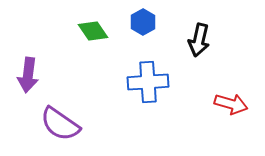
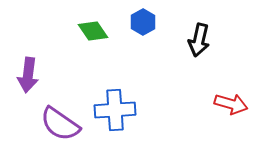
blue cross: moved 33 px left, 28 px down
